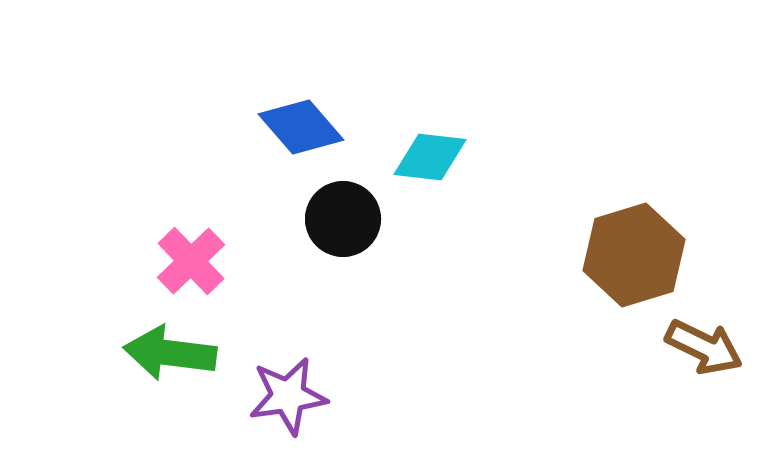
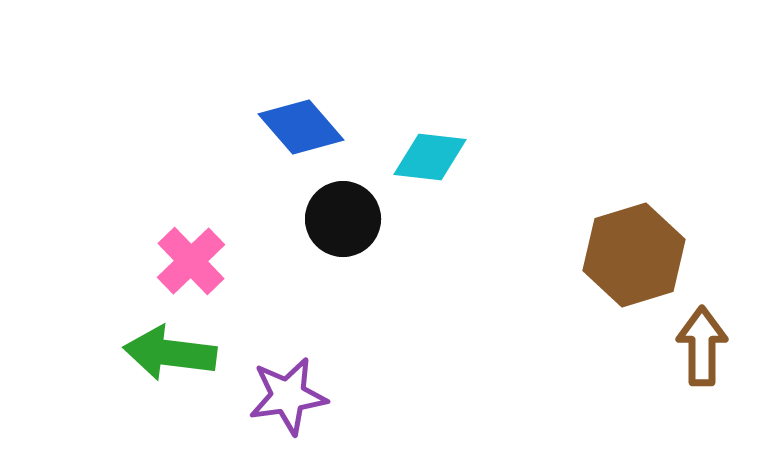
brown arrow: moved 2 px left, 1 px up; rotated 116 degrees counterclockwise
